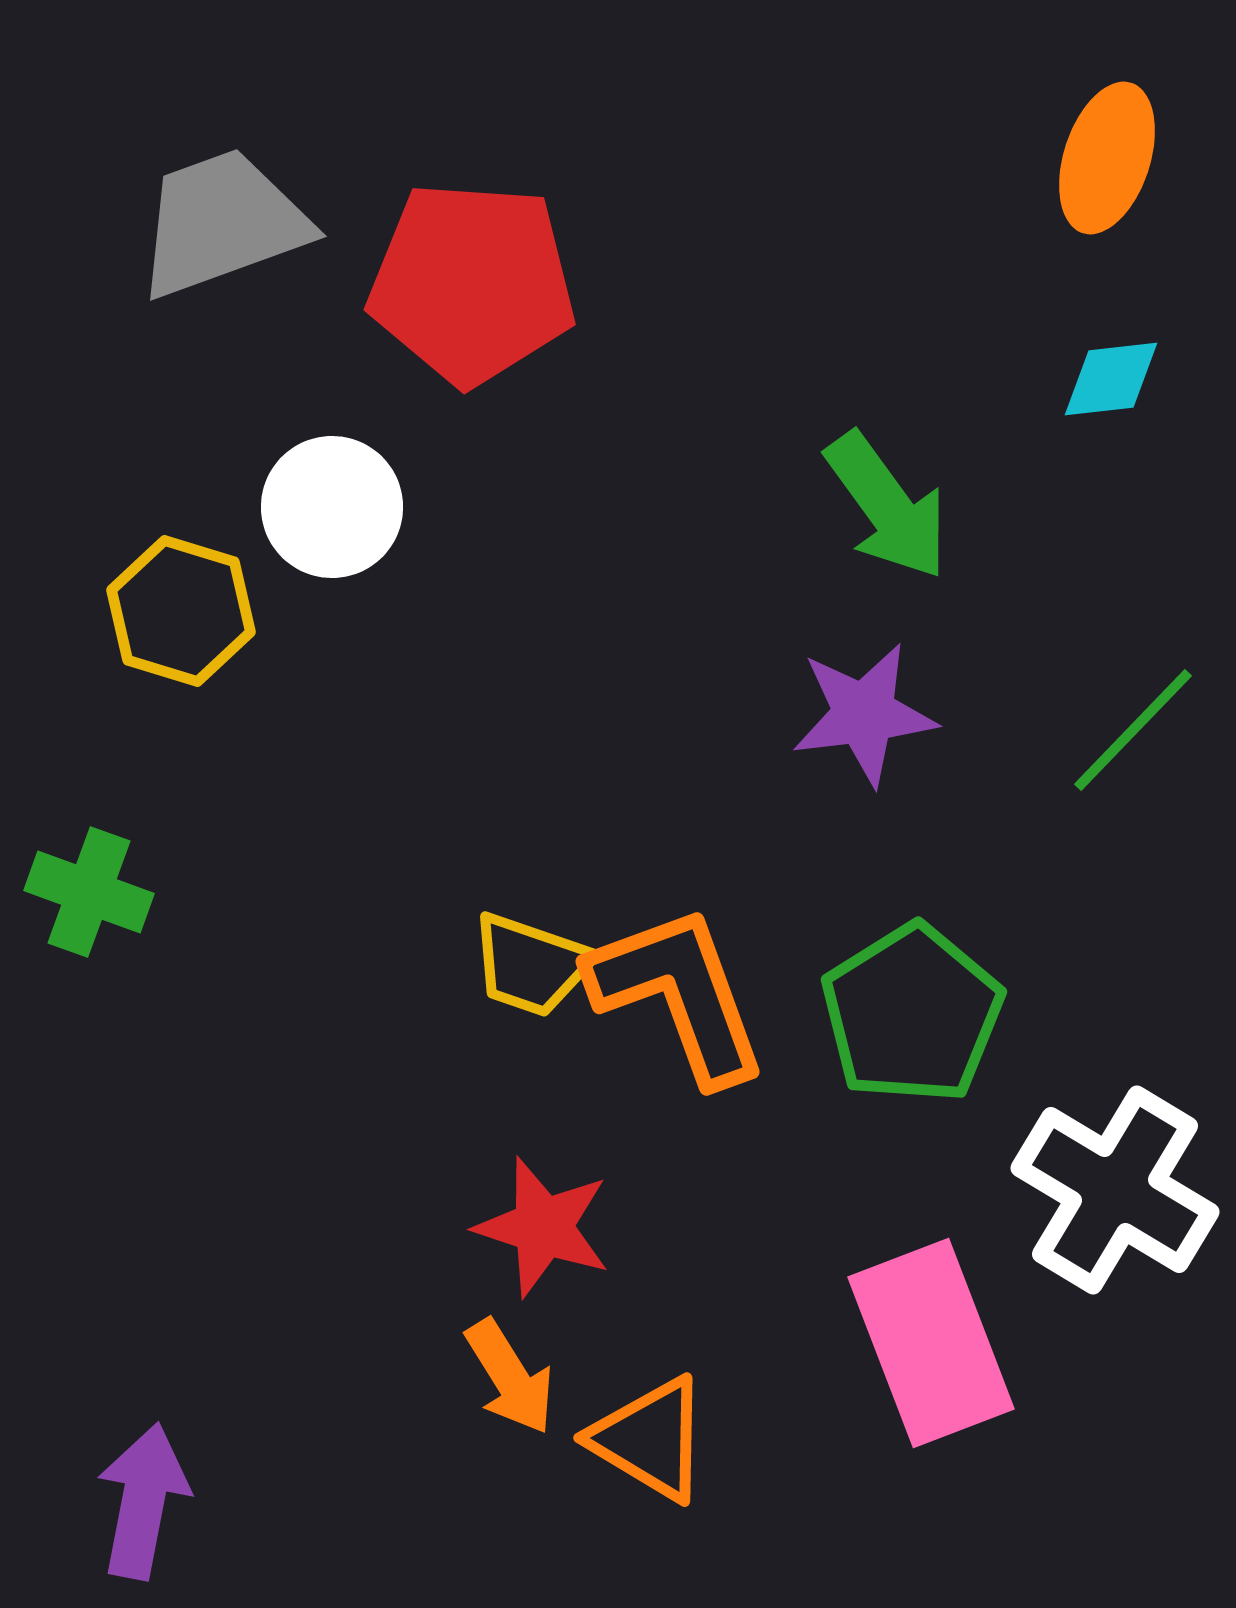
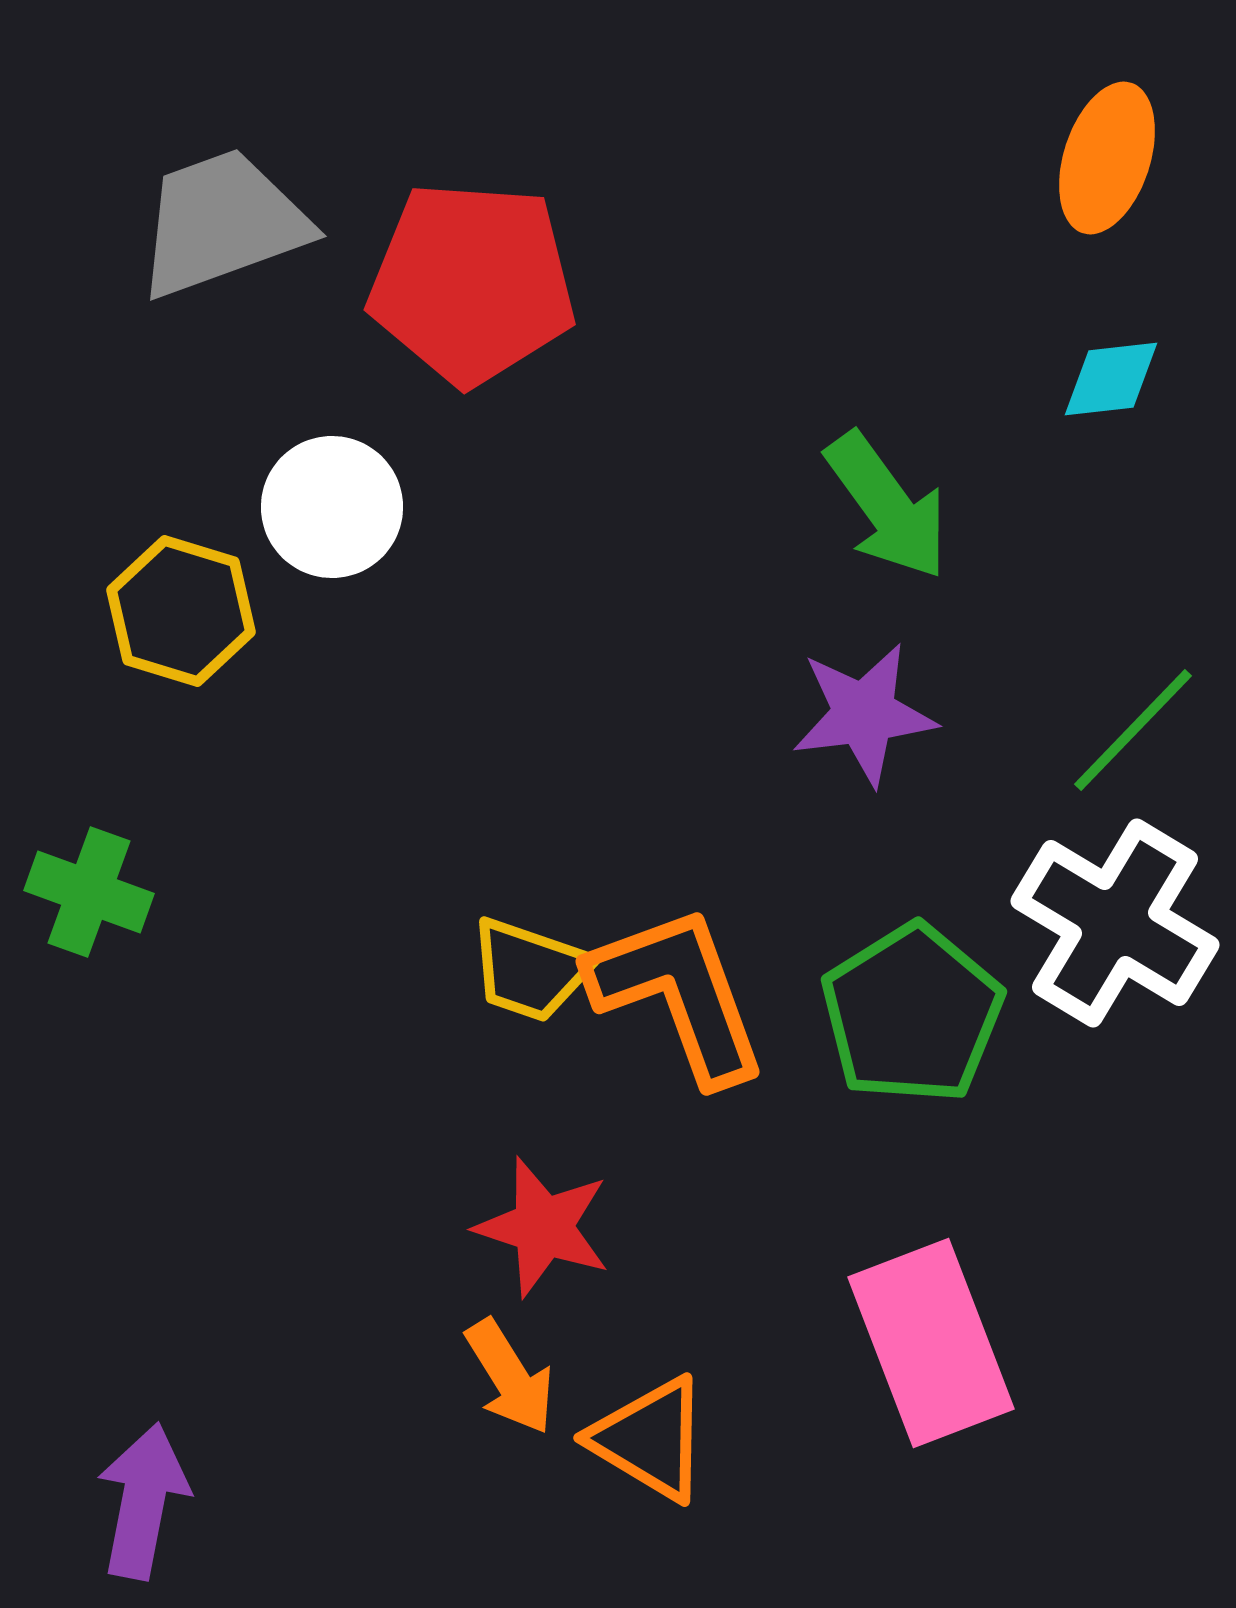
yellow trapezoid: moved 1 px left, 5 px down
white cross: moved 267 px up
